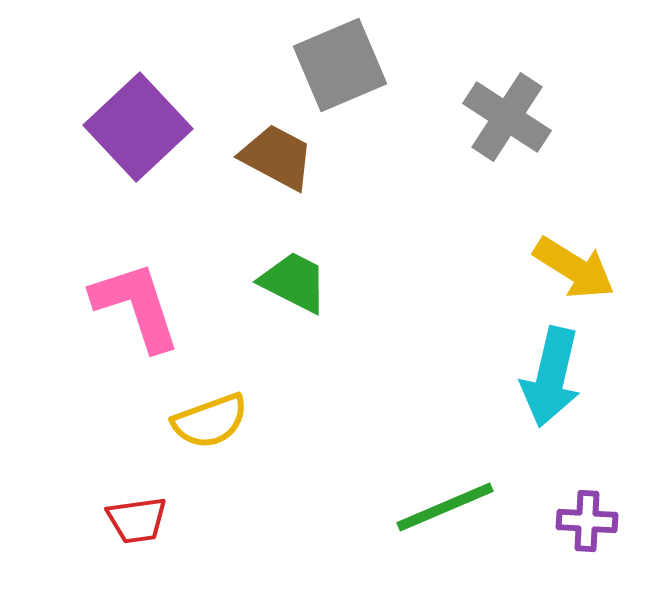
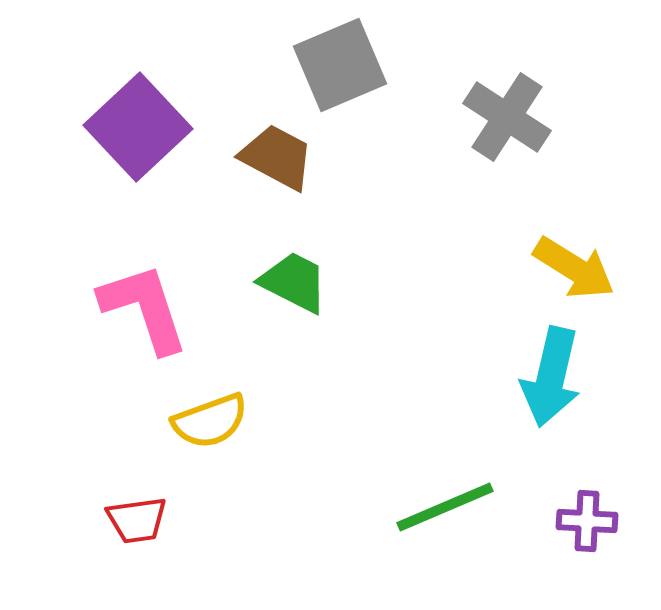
pink L-shape: moved 8 px right, 2 px down
